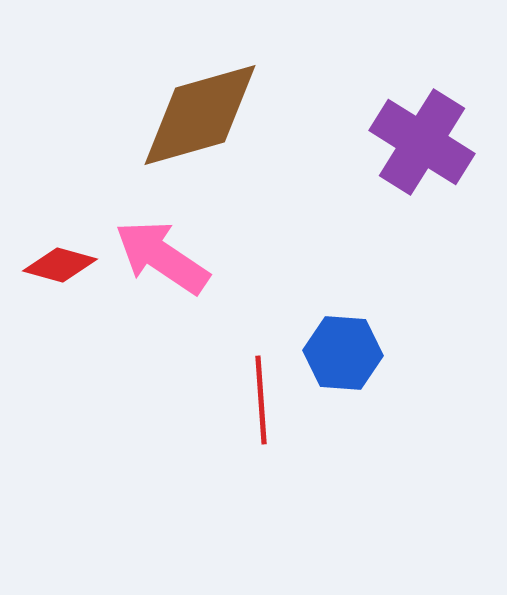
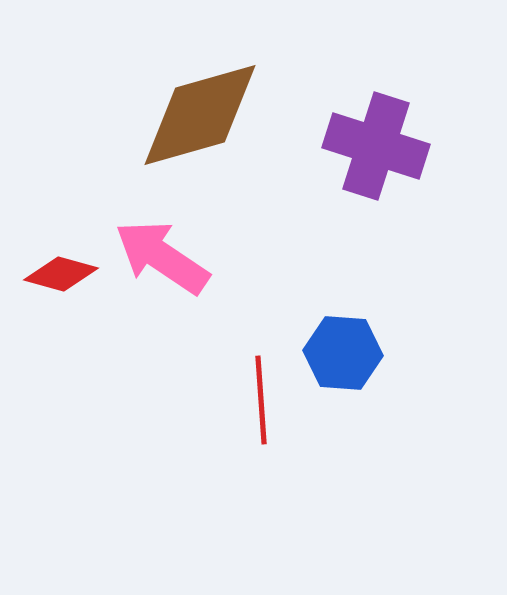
purple cross: moved 46 px left, 4 px down; rotated 14 degrees counterclockwise
red diamond: moved 1 px right, 9 px down
